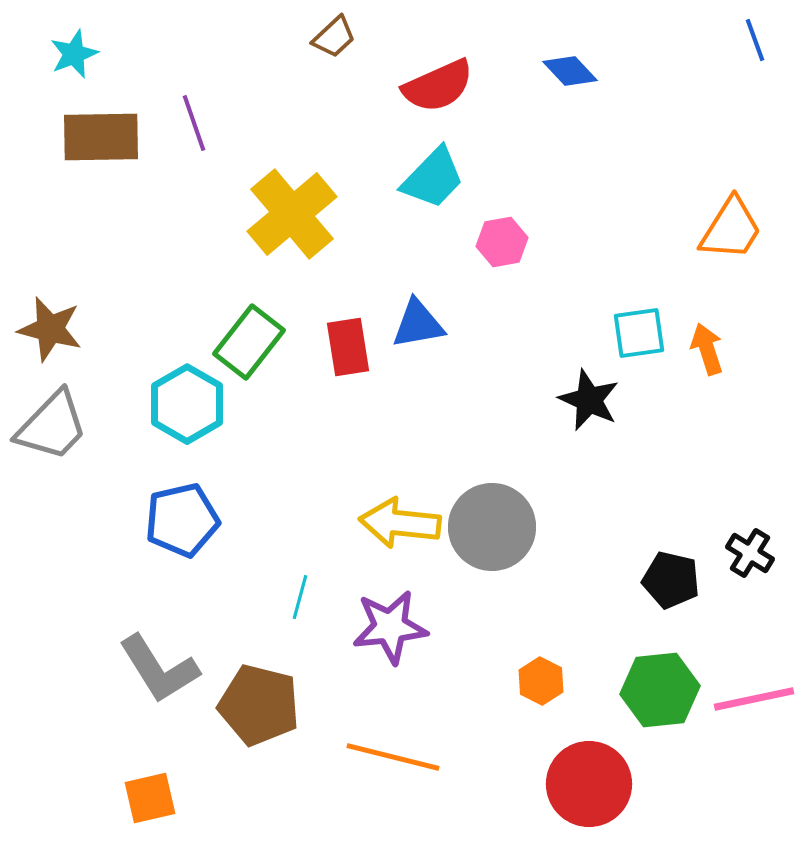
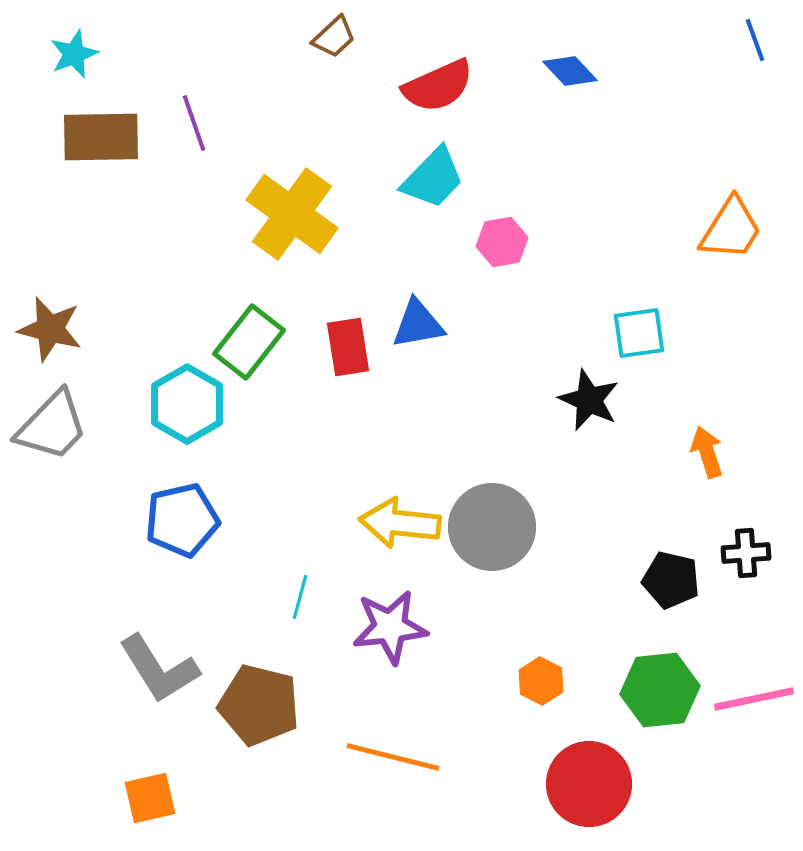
yellow cross: rotated 14 degrees counterclockwise
orange arrow: moved 103 px down
black cross: moved 4 px left; rotated 36 degrees counterclockwise
